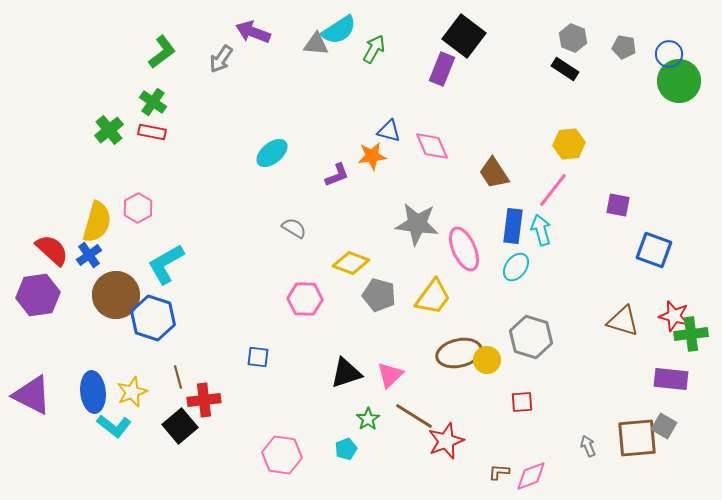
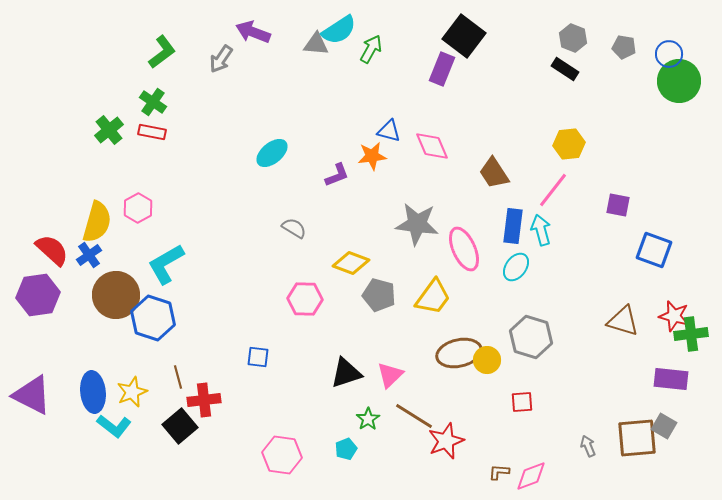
green arrow at (374, 49): moved 3 px left
